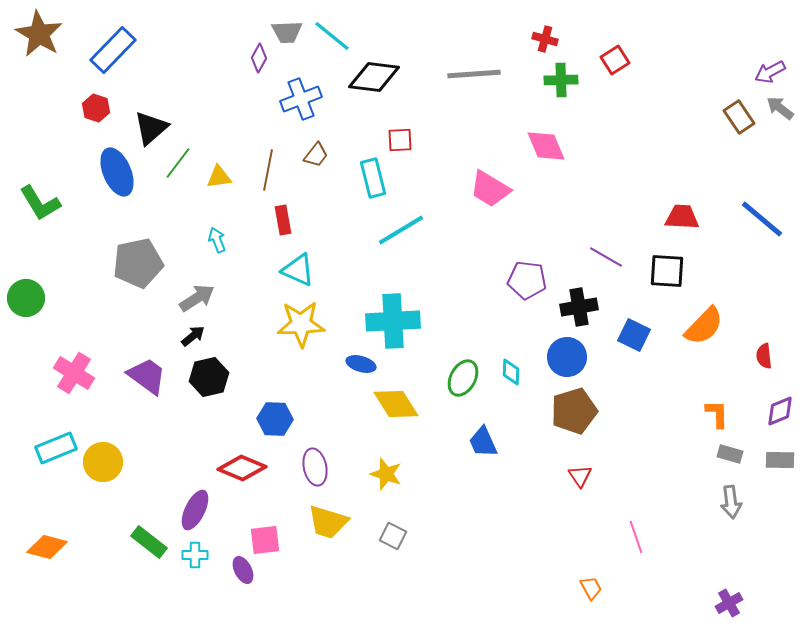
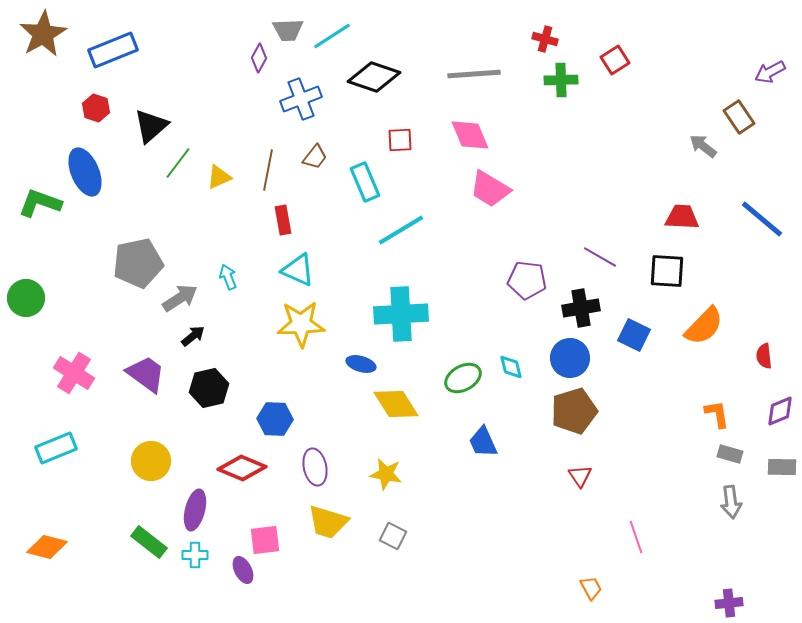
gray trapezoid at (287, 32): moved 1 px right, 2 px up
brown star at (39, 34): moved 4 px right; rotated 12 degrees clockwise
cyan line at (332, 36): rotated 72 degrees counterclockwise
blue rectangle at (113, 50): rotated 24 degrees clockwise
black diamond at (374, 77): rotated 12 degrees clockwise
gray arrow at (780, 108): moved 77 px left, 38 px down
black triangle at (151, 128): moved 2 px up
pink diamond at (546, 146): moved 76 px left, 11 px up
brown trapezoid at (316, 155): moved 1 px left, 2 px down
blue ellipse at (117, 172): moved 32 px left
yellow triangle at (219, 177): rotated 16 degrees counterclockwise
cyan rectangle at (373, 178): moved 8 px left, 4 px down; rotated 9 degrees counterclockwise
green L-shape at (40, 203): rotated 141 degrees clockwise
cyan arrow at (217, 240): moved 11 px right, 37 px down
purple line at (606, 257): moved 6 px left
gray arrow at (197, 298): moved 17 px left
black cross at (579, 307): moved 2 px right, 1 px down
cyan cross at (393, 321): moved 8 px right, 7 px up
blue circle at (567, 357): moved 3 px right, 1 px down
cyan diamond at (511, 372): moved 5 px up; rotated 16 degrees counterclockwise
purple trapezoid at (147, 376): moved 1 px left, 2 px up
black hexagon at (209, 377): moved 11 px down
green ellipse at (463, 378): rotated 33 degrees clockwise
orange L-shape at (717, 414): rotated 8 degrees counterclockwise
gray rectangle at (780, 460): moved 2 px right, 7 px down
yellow circle at (103, 462): moved 48 px right, 1 px up
yellow star at (386, 474): rotated 8 degrees counterclockwise
purple ellipse at (195, 510): rotated 12 degrees counterclockwise
purple cross at (729, 603): rotated 24 degrees clockwise
